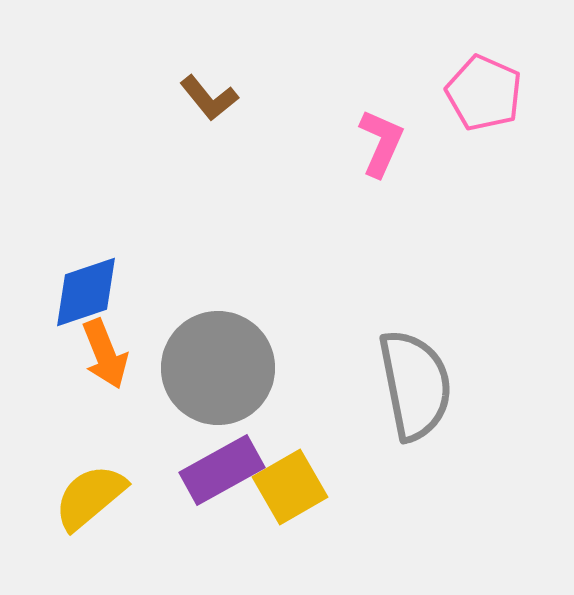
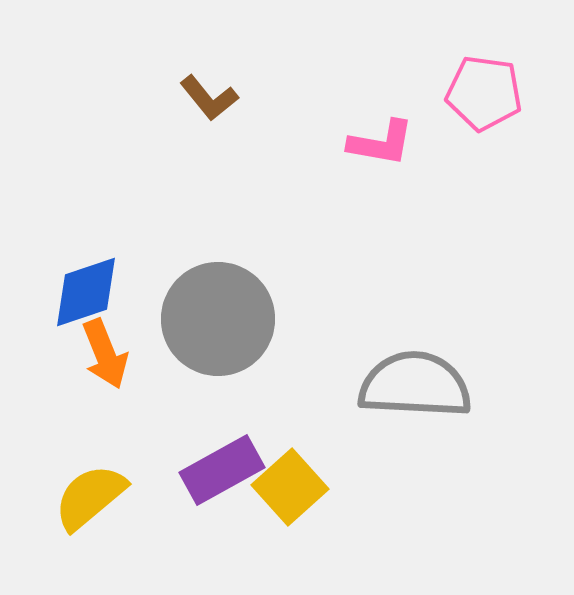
pink pentagon: rotated 16 degrees counterclockwise
pink L-shape: rotated 76 degrees clockwise
gray circle: moved 49 px up
gray semicircle: rotated 76 degrees counterclockwise
yellow square: rotated 12 degrees counterclockwise
